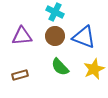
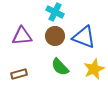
brown rectangle: moved 1 px left, 1 px up
